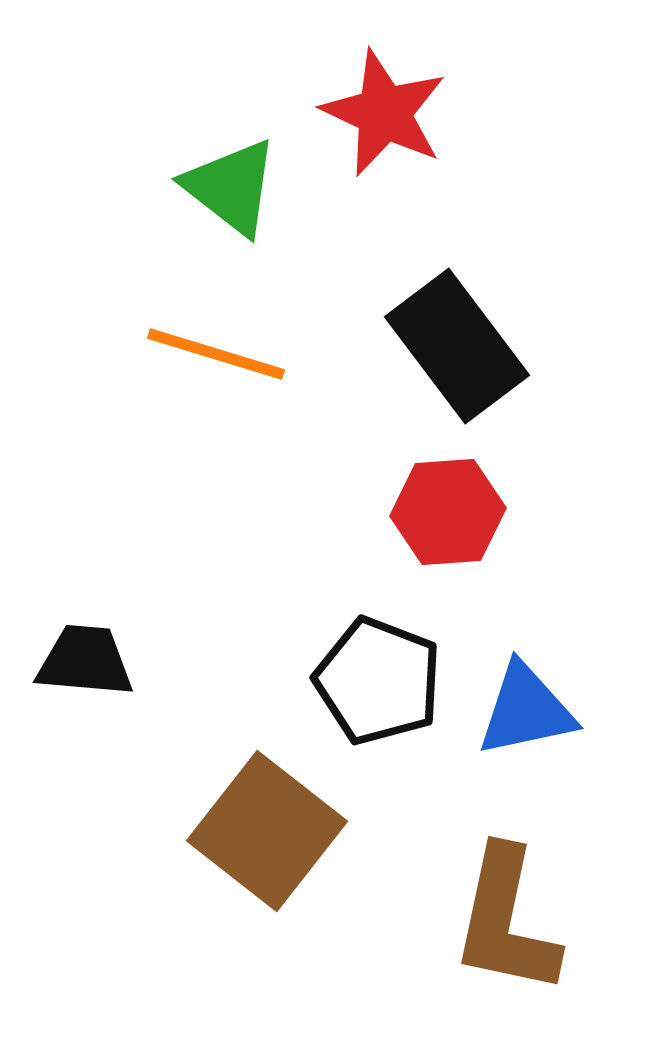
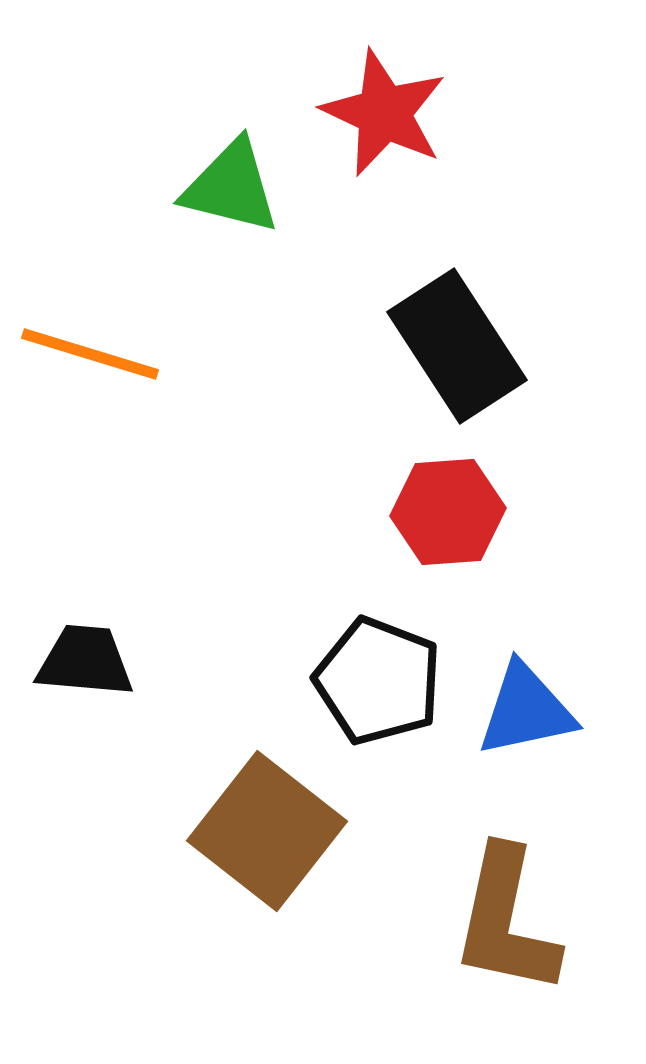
green triangle: rotated 24 degrees counterclockwise
black rectangle: rotated 4 degrees clockwise
orange line: moved 126 px left
